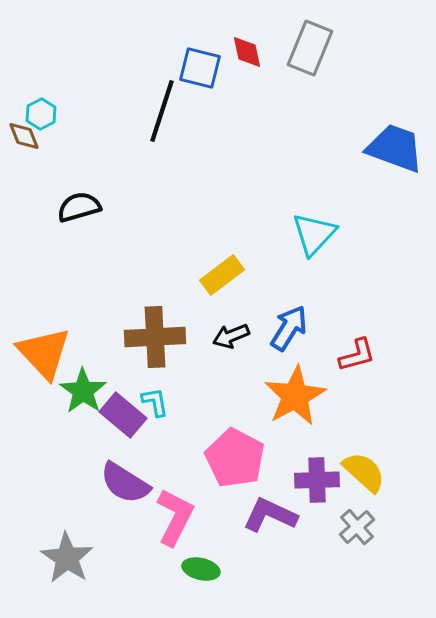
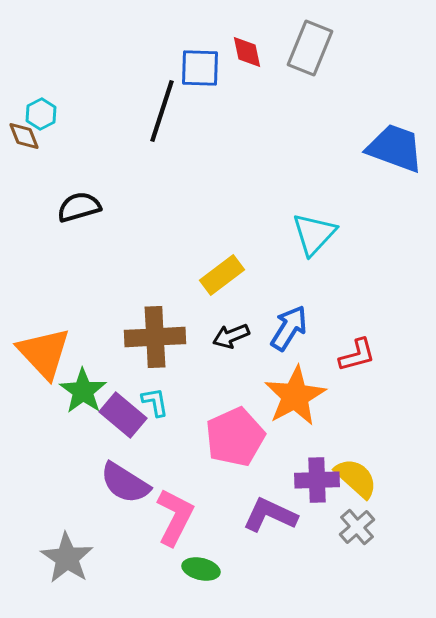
blue square: rotated 12 degrees counterclockwise
pink pentagon: moved 21 px up; rotated 20 degrees clockwise
yellow semicircle: moved 8 px left, 6 px down
